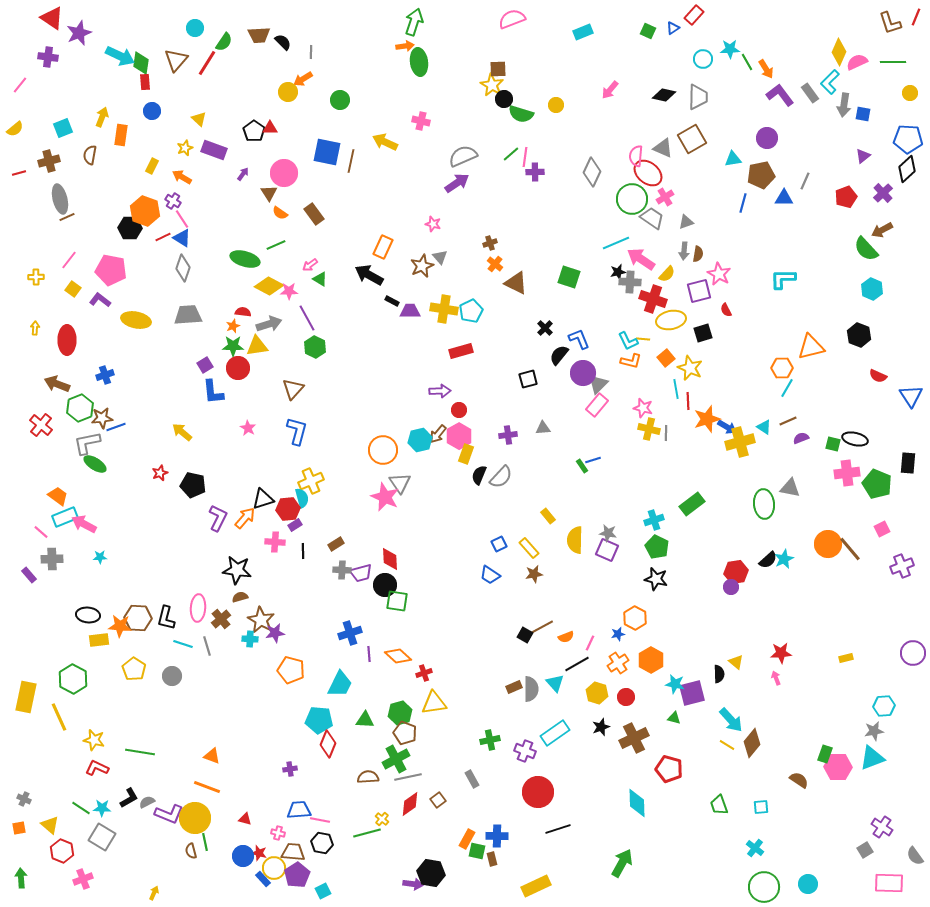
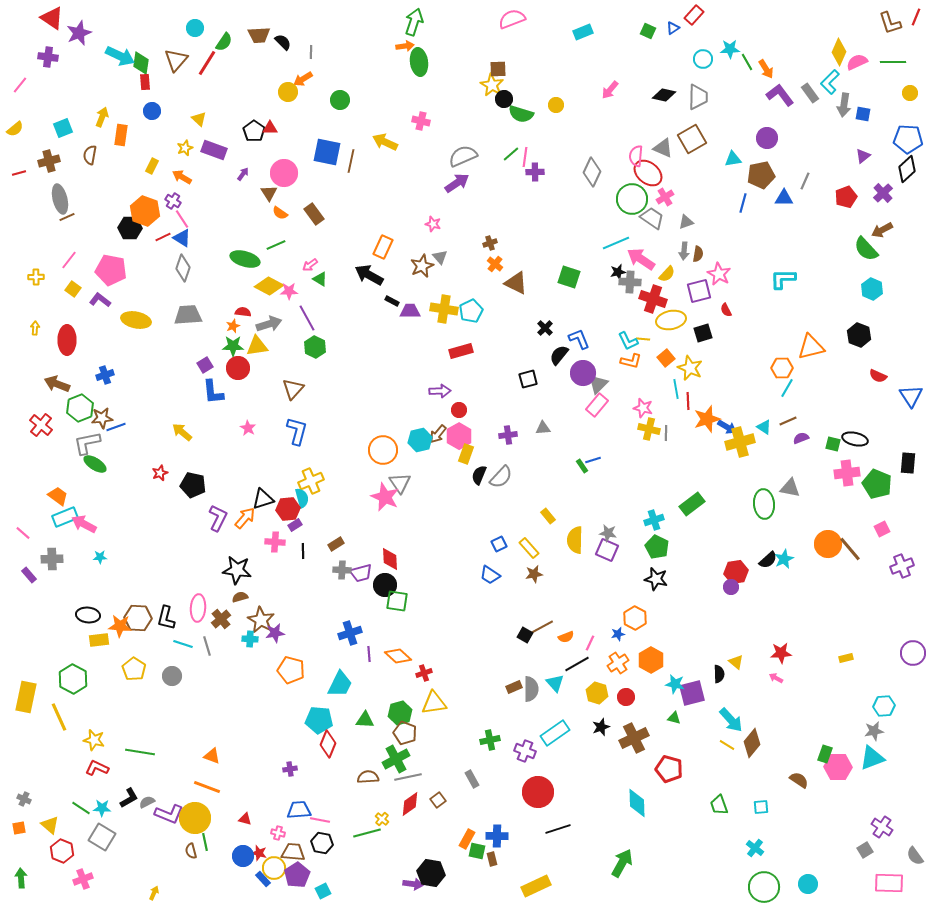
pink line at (41, 532): moved 18 px left, 1 px down
pink arrow at (776, 678): rotated 40 degrees counterclockwise
